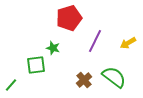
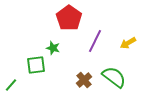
red pentagon: rotated 20 degrees counterclockwise
